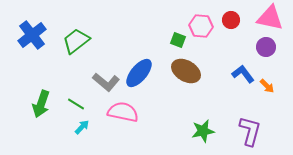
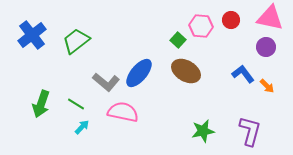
green square: rotated 21 degrees clockwise
